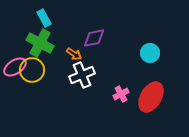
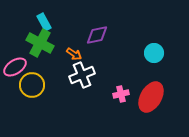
cyan rectangle: moved 4 px down
purple diamond: moved 3 px right, 3 px up
cyan circle: moved 4 px right
yellow circle: moved 15 px down
pink cross: rotated 14 degrees clockwise
